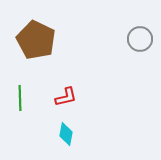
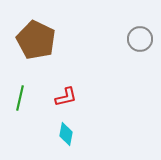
green line: rotated 15 degrees clockwise
